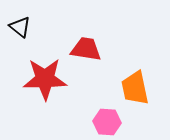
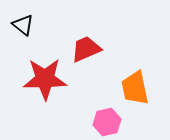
black triangle: moved 3 px right, 2 px up
red trapezoid: rotated 32 degrees counterclockwise
pink hexagon: rotated 16 degrees counterclockwise
